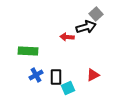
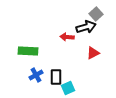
red triangle: moved 22 px up
